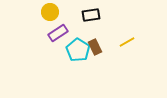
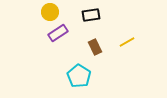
cyan pentagon: moved 1 px right, 26 px down
